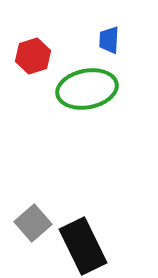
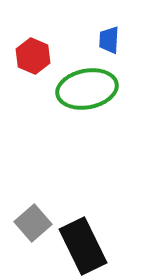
red hexagon: rotated 20 degrees counterclockwise
